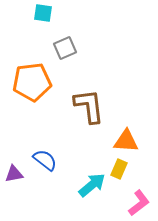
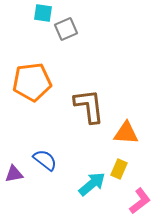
gray square: moved 1 px right, 19 px up
orange triangle: moved 8 px up
cyan arrow: moved 1 px up
pink L-shape: moved 1 px right, 2 px up
